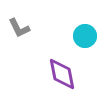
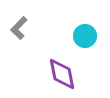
gray L-shape: rotated 70 degrees clockwise
